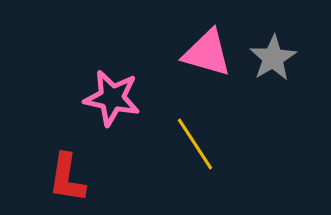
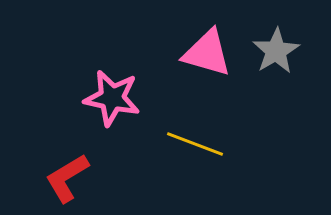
gray star: moved 3 px right, 7 px up
yellow line: rotated 36 degrees counterclockwise
red L-shape: rotated 50 degrees clockwise
